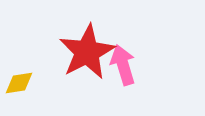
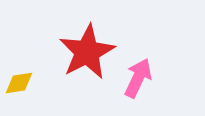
pink arrow: moved 15 px right, 13 px down; rotated 42 degrees clockwise
